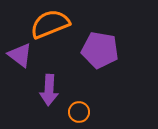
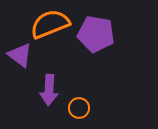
purple pentagon: moved 4 px left, 16 px up
orange circle: moved 4 px up
